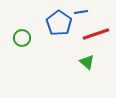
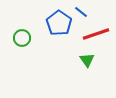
blue line: rotated 48 degrees clockwise
green triangle: moved 2 px up; rotated 14 degrees clockwise
